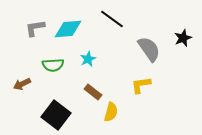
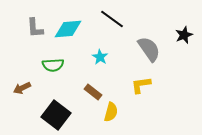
gray L-shape: rotated 85 degrees counterclockwise
black star: moved 1 px right, 3 px up
cyan star: moved 12 px right, 2 px up; rotated 14 degrees counterclockwise
brown arrow: moved 4 px down
